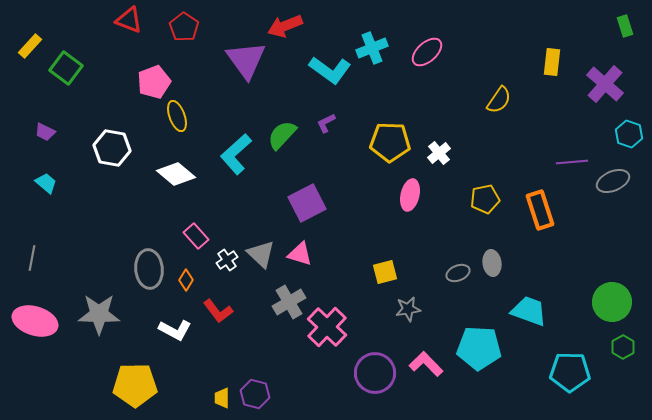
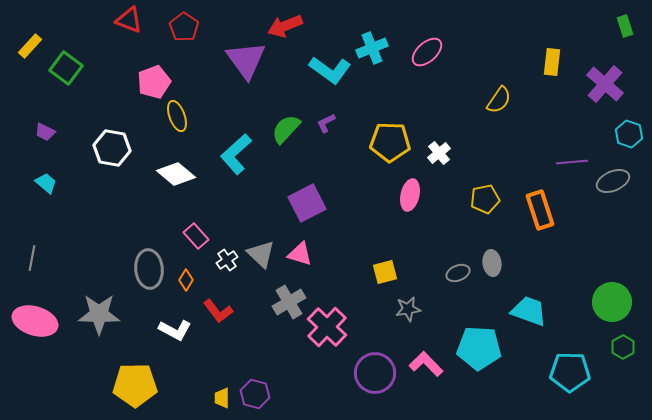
green semicircle at (282, 135): moved 4 px right, 6 px up
